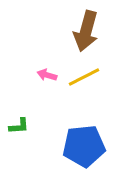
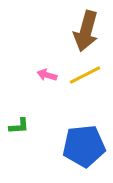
yellow line: moved 1 px right, 2 px up
